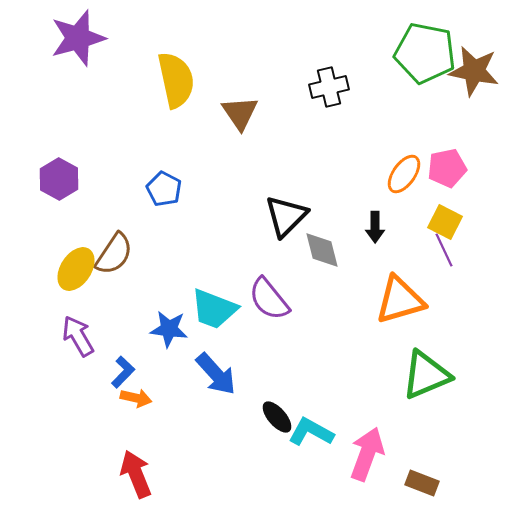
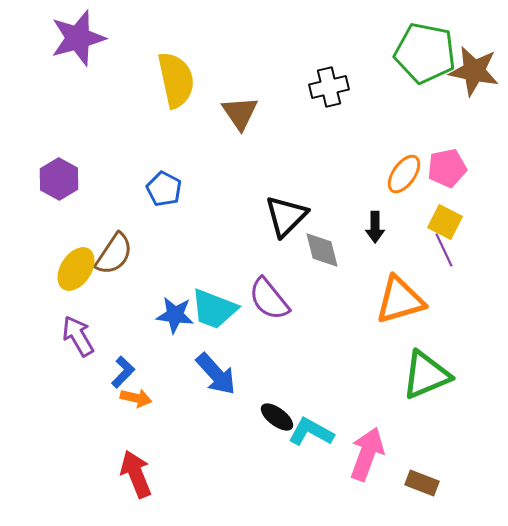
blue star: moved 6 px right, 14 px up
black ellipse: rotated 12 degrees counterclockwise
